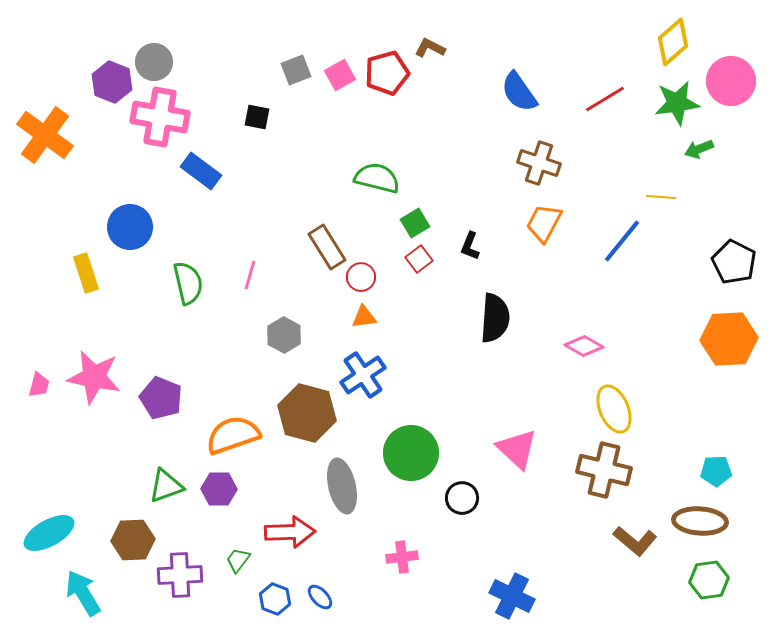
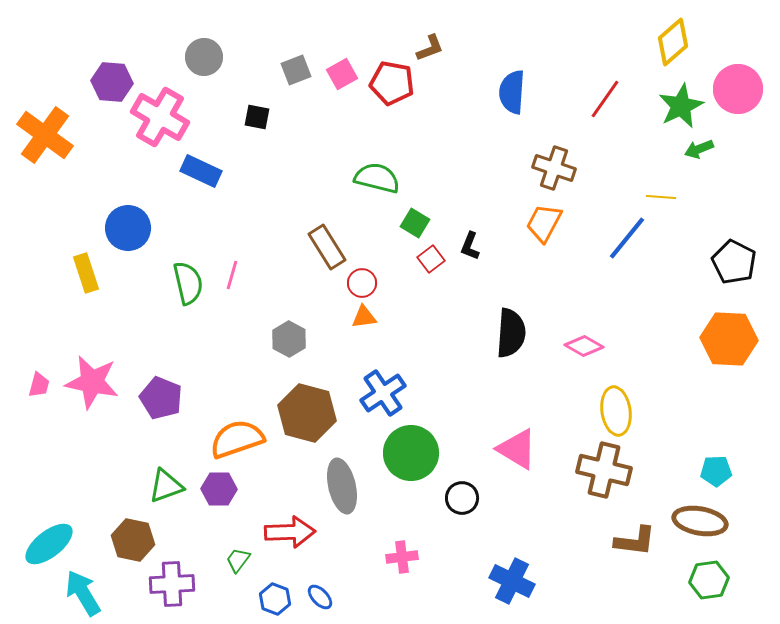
brown L-shape at (430, 48): rotated 132 degrees clockwise
gray circle at (154, 62): moved 50 px right, 5 px up
red pentagon at (387, 73): moved 5 px right, 10 px down; rotated 27 degrees clockwise
pink square at (340, 75): moved 2 px right, 1 px up
pink circle at (731, 81): moved 7 px right, 8 px down
purple hexagon at (112, 82): rotated 18 degrees counterclockwise
blue semicircle at (519, 92): moved 7 px left; rotated 39 degrees clockwise
red line at (605, 99): rotated 24 degrees counterclockwise
green star at (677, 103): moved 4 px right, 3 px down; rotated 18 degrees counterclockwise
pink cross at (160, 117): rotated 20 degrees clockwise
brown cross at (539, 163): moved 15 px right, 5 px down
blue rectangle at (201, 171): rotated 12 degrees counterclockwise
green square at (415, 223): rotated 28 degrees counterclockwise
blue circle at (130, 227): moved 2 px left, 1 px down
blue line at (622, 241): moved 5 px right, 3 px up
red square at (419, 259): moved 12 px right
pink line at (250, 275): moved 18 px left
red circle at (361, 277): moved 1 px right, 6 px down
black semicircle at (495, 318): moved 16 px right, 15 px down
gray hexagon at (284, 335): moved 5 px right, 4 px down
orange hexagon at (729, 339): rotated 6 degrees clockwise
blue cross at (363, 375): moved 20 px right, 18 px down
pink star at (94, 377): moved 2 px left, 5 px down
yellow ellipse at (614, 409): moved 2 px right, 2 px down; rotated 15 degrees clockwise
orange semicircle at (233, 435): moved 4 px right, 4 px down
pink triangle at (517, 449): rotated 12 degrees counterclockwise
brown ellipse at (700, 521): rotated 6 degrees clockwise
cyan ellipse at (49, 533): moved 11 px down; rotated 9 degrees counterclockwise
brown hexagon at (133, 540): rotated 15 degrees clockwise
brown L-shape at (635, 541): rotated 33 degrees counterclockwise
purple cross at (180, 575): moved 8 px left, 9 px down
blue cross at (512, 596): moved 15 px up
